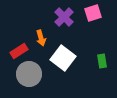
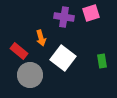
pink square: moved 2 px left
purple cross: rotated 36 degrees counterclockwise
red rectangle: rotated 72 degrees clockwise
gray circle: moved 1 px right, 1 px down
